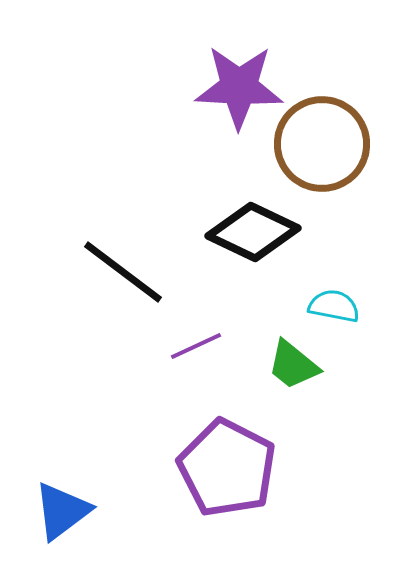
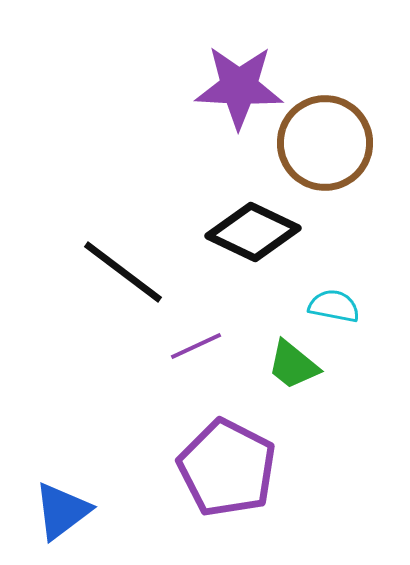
brown circle: moved 3 px right, 1 px up
